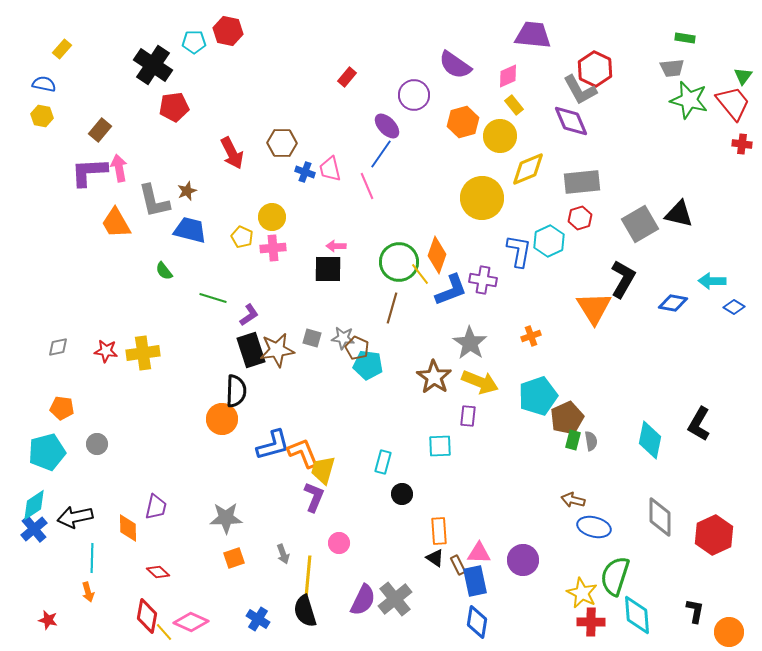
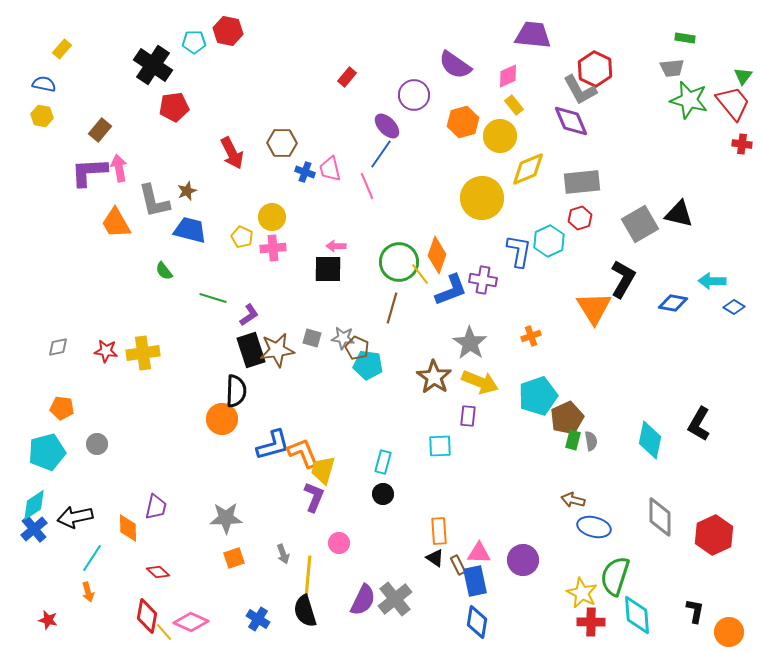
black circle at (402, 494): moved 19 px left
cyan line at (92, 558): rotated 32 degrees clockwise
